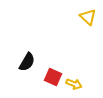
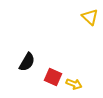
yellow triangle: moved 2 px right
